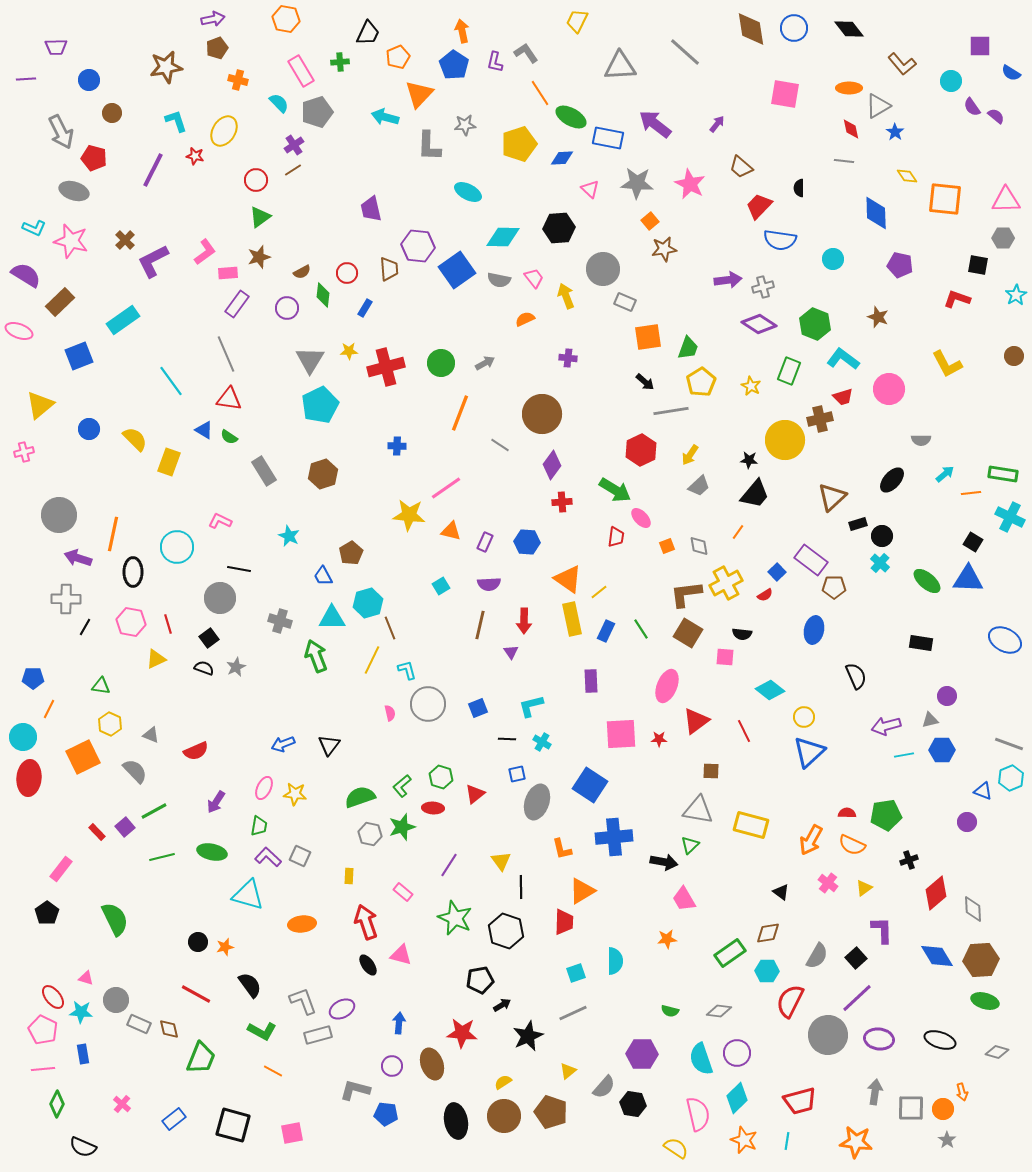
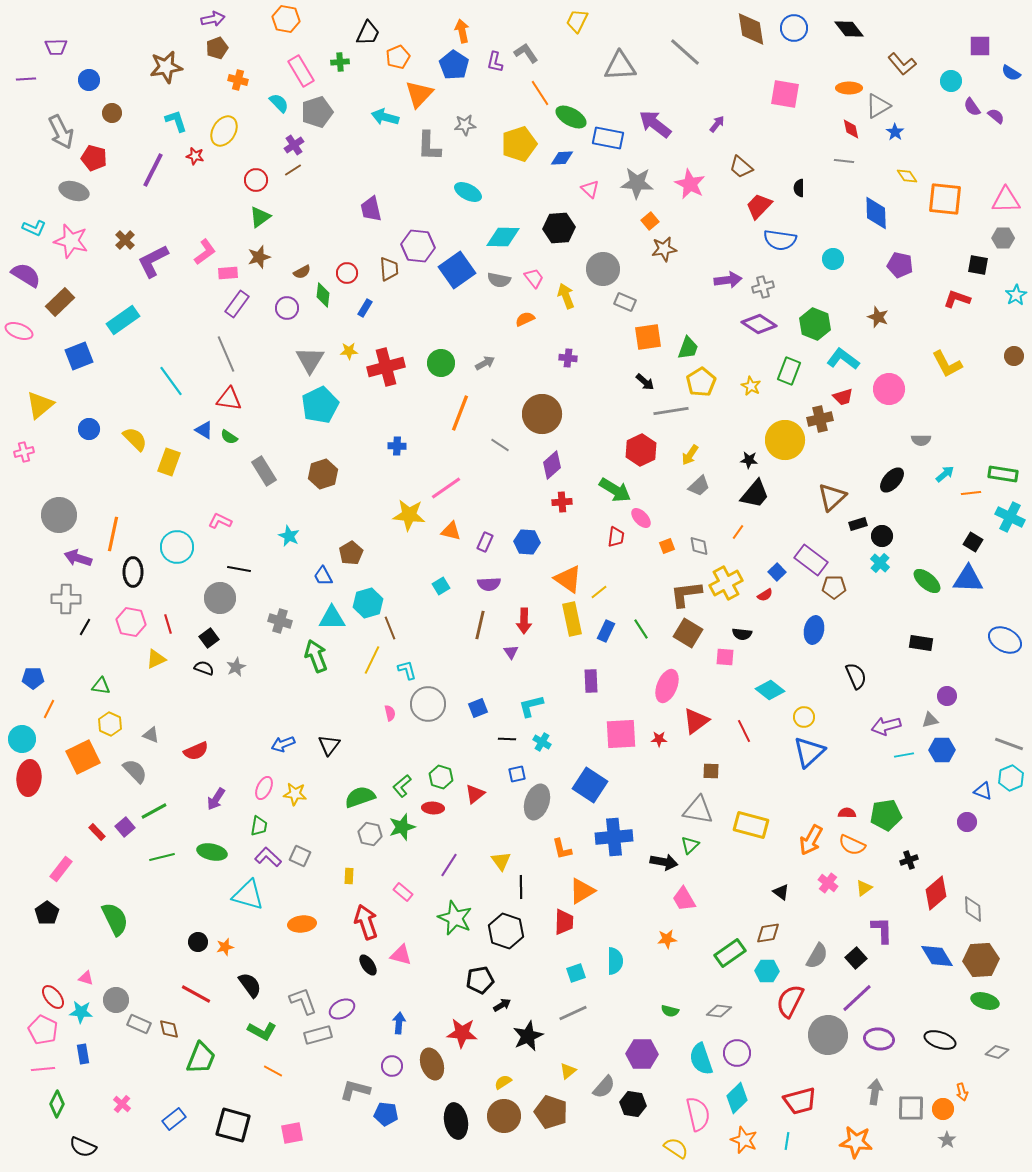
purple diamond at (552, 465): rotated 12 degrees clockwise
cyan circle at (23, 737): moved 1 px left, 2 px down
purple arrow at (216, 802): moved 3 px up
